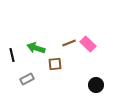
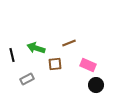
pink rectangle: moved 21 px down; rotated 21 degrees counterclockwise
